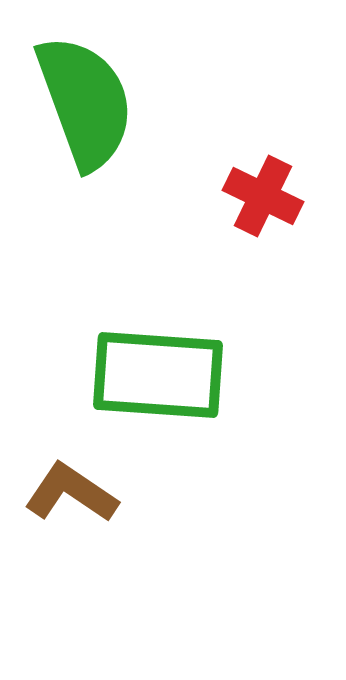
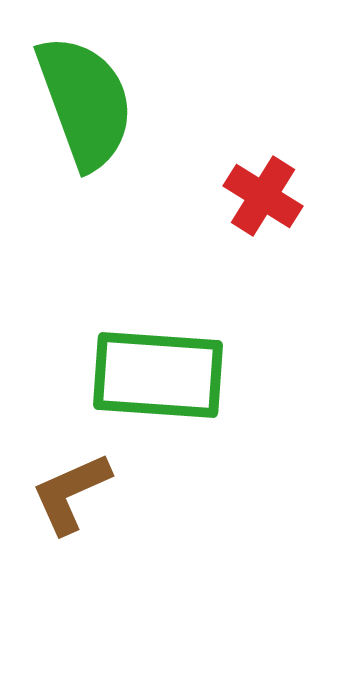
red cross: rotated 6 degrees clockwise
brown L-shape: rotated 58 degrees counterclockwise
